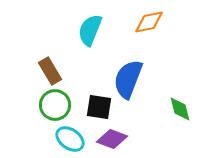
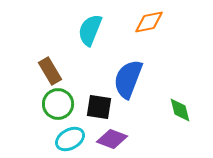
green circle: moved 3 px right, 1 px up
green diamond: moved 1 px down
cyan ellipse: rotated 64 degrees counterclockwise
